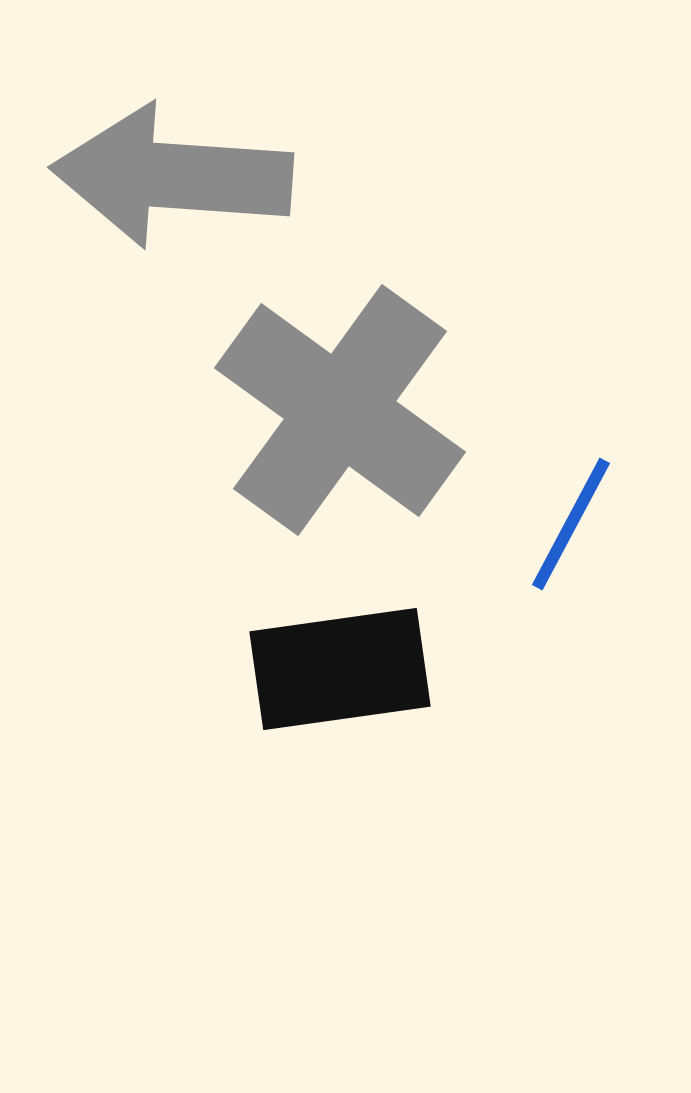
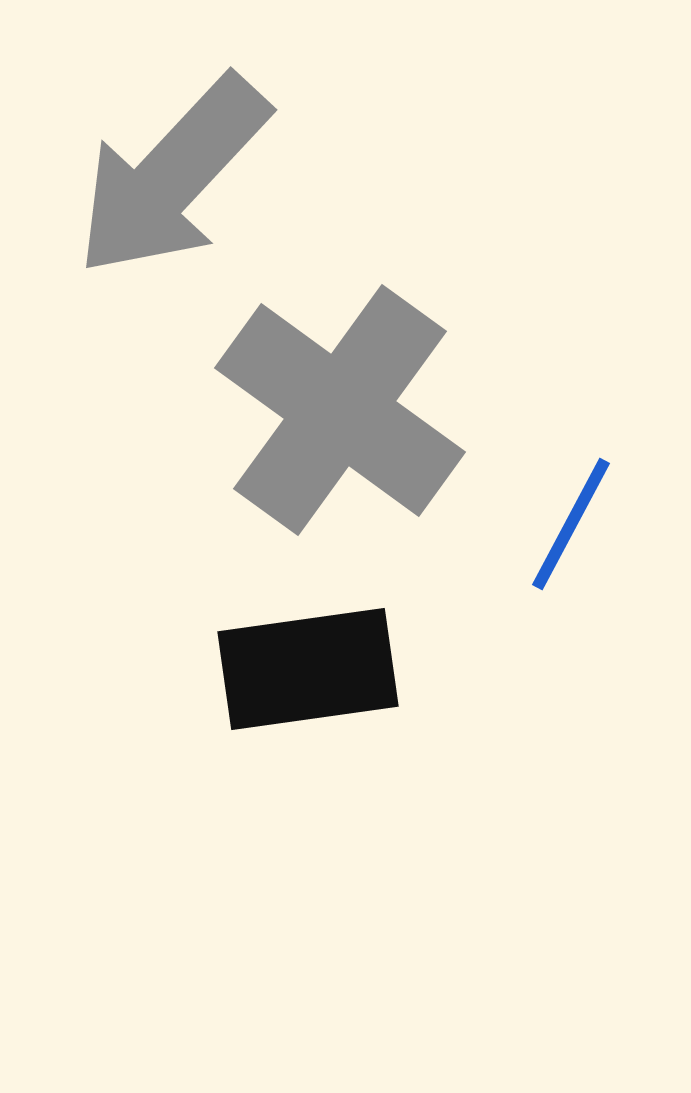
gray arrow: rotated 51 degrees counterclockwise
black rectangle: moved 32 px left
